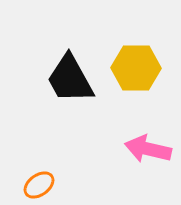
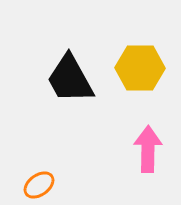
yellow hexagon: moved 4 px right
pink arrow: rotated 78 degrees clockwise
